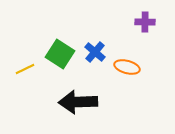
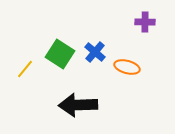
yellow line: rotated 24 degrees counterclockwise
black arrow: moved 3 px down
